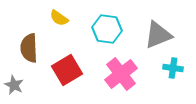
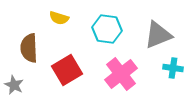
yellow semicircle: rotated 18 degrees counterclockwise
